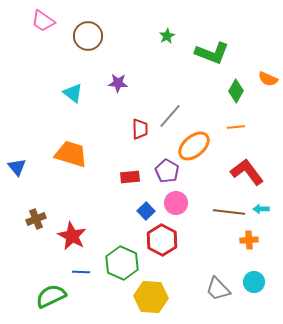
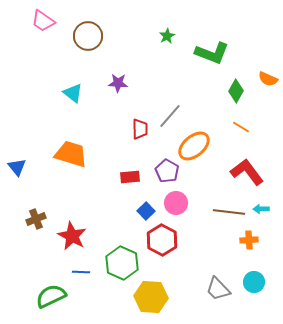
orange line: moved 5 px right; rotated 36 degrees clockwise
